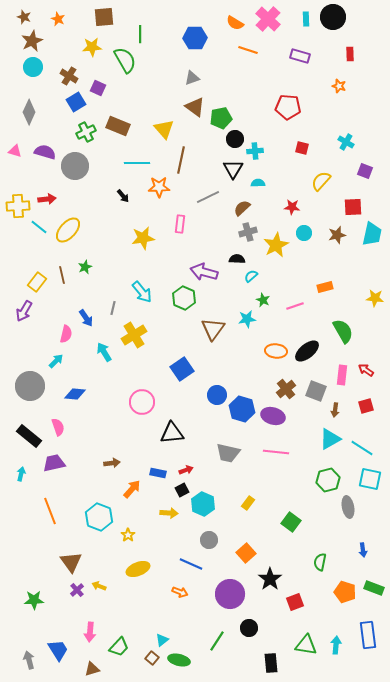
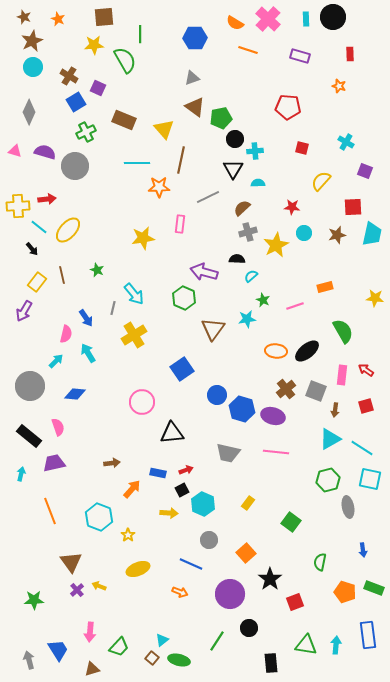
yellow star at (92, 47): moved 2 px right, 2 px up
brown rectangle at (118, 126): moved 6 px right, 6 px up
black arrow at (123, 196): moved 91 px left, 53 px down
green star at (85, 267): moved 12 px right, 3 px down; rotated 24 degrees counterclockwise
cyan arrow at (142, 292): moved 8 px left, 2 px down
cyan arrow at (104, 352): moved 16 px left, 1 px down
